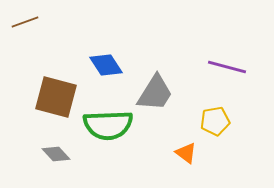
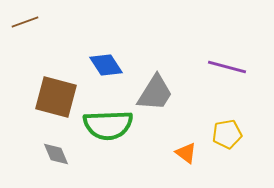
yellow pentagon: moved 12 px right, 13 px down
gray diamond: rotated 20 degrees clockwise
